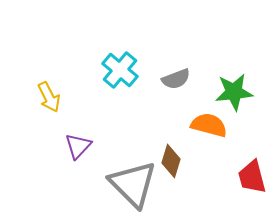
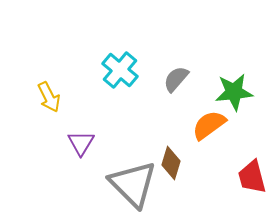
gray semicircle: rotated 152 degrees clockwise
orange semicircle: rotated 51 degrees counterclockwise
purple triangle: moved 3 px right, 3 px up; rotated 12 degrees counterclockwise
brown diamond: moved 2 px down
